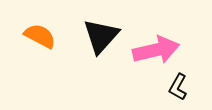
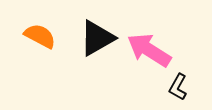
black triangle: moved 4 px left, 2 px down; rotated 18 degrees clockwise
pink arrow: moved 7 px left; rotated 135 degrees counterclockwise
